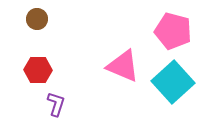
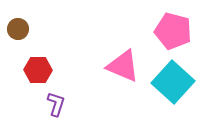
brown circle: moved 19 px left, 10 px down
cyan square: rotated 6 degrees counterclockwise
